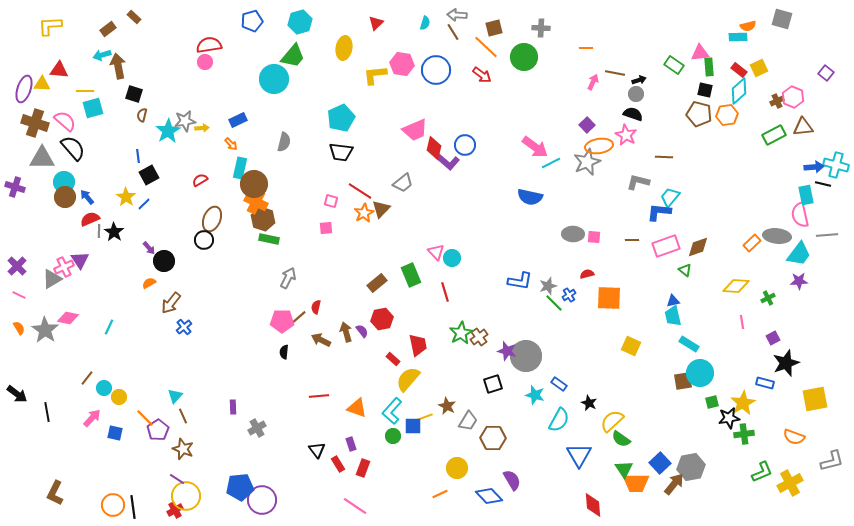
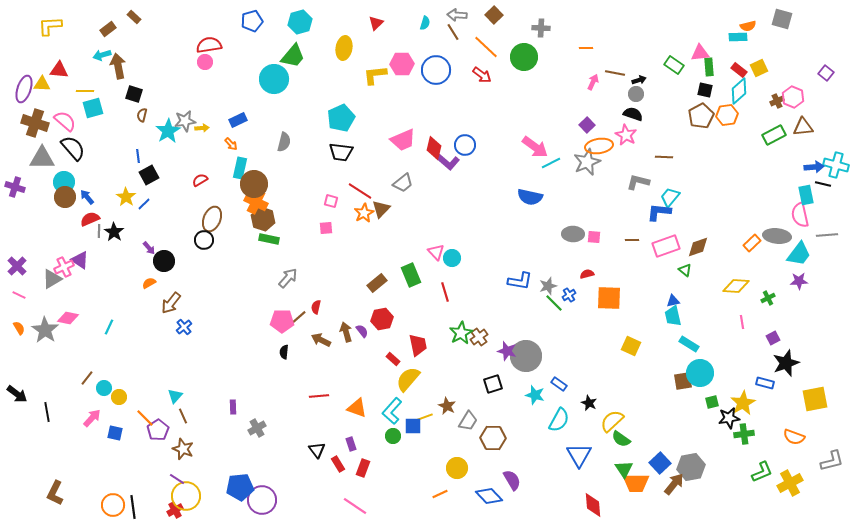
brown square at (494, 28): moved 13 px up; rotated 30 degrees counterclockwise
pink hexagon at (402, 64): rotated 10 degrees counterclockwise
brown pentagon at (699, 114): moved 2 px right, 2 px down; rotated 30 degrees clockwise
pink trapezoid at (415, 130): moved 12 px left, 10 px down
purple triangle at (80, 260): rotated 24 degrees counterclockwise
gray arrow at (288, 278): rotated 15 degrees clockwise
